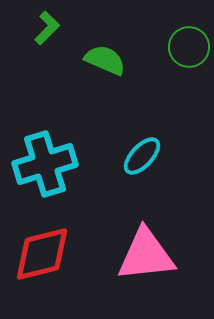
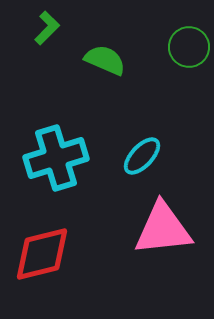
cyan cross: moved 11 px right, 6 px up
pink triangle: moved 17 px right, 26 px up
